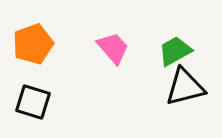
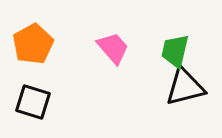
orange pentagon: rotated 9 degrees counterclockwise
green trapezoid: rotated 48 degrees counterclockwise
